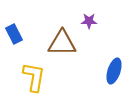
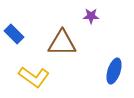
purple star: moved 2 px right, 5 px up
blue rectangle: rotated 18 degrees counterclockwise
yellow L-shape: rotated 116 degrees clockwise
